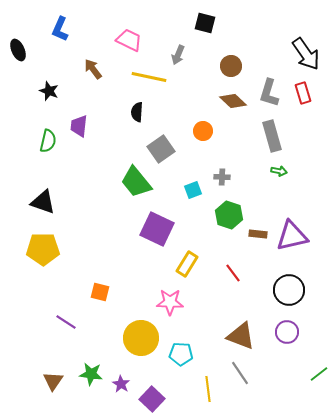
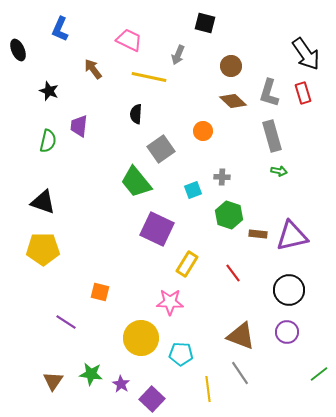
black semicircle at (137, 112): moved 1 px left, 2 px down
